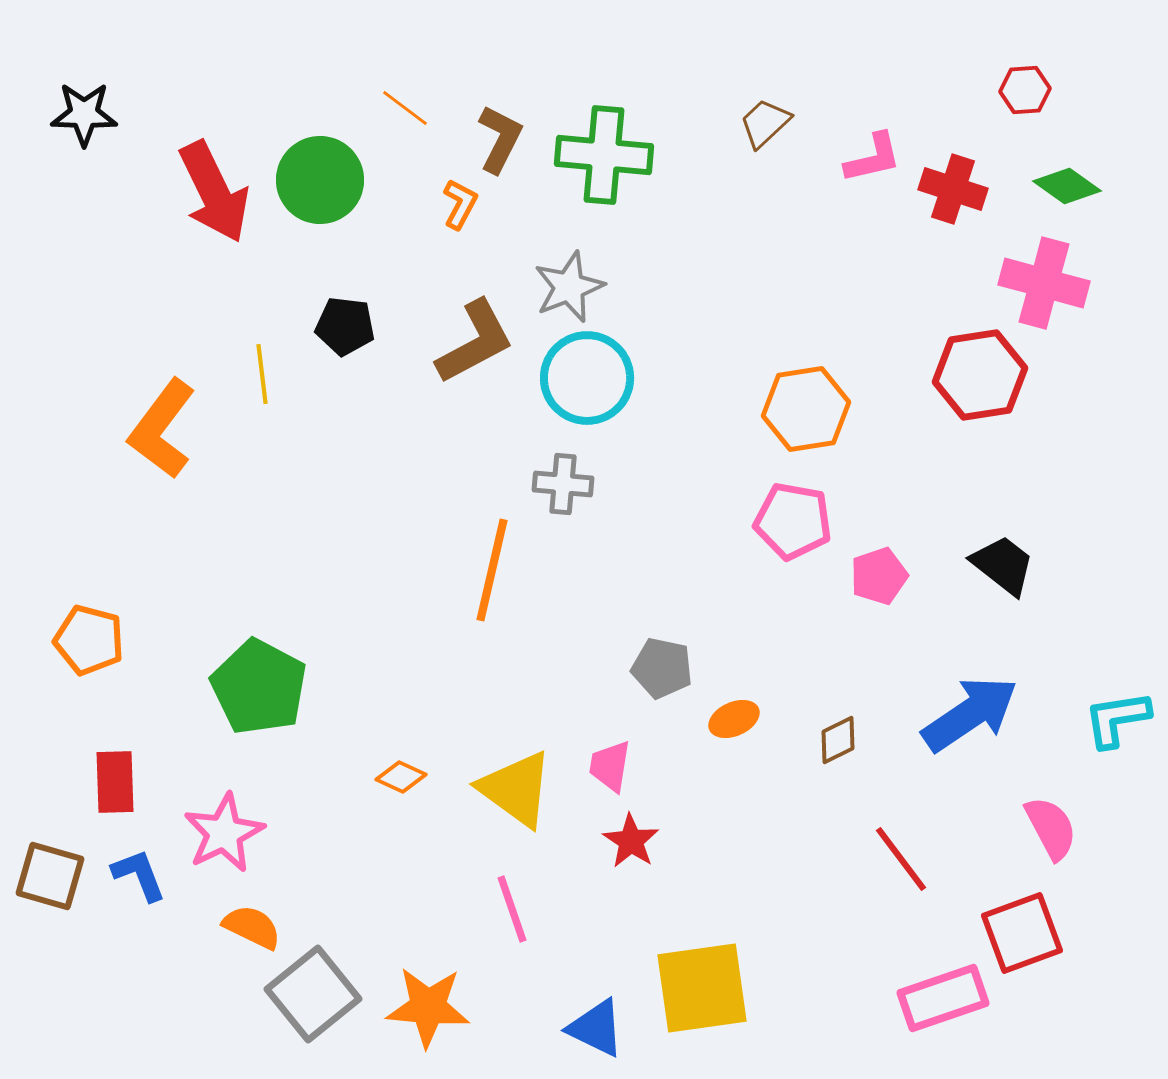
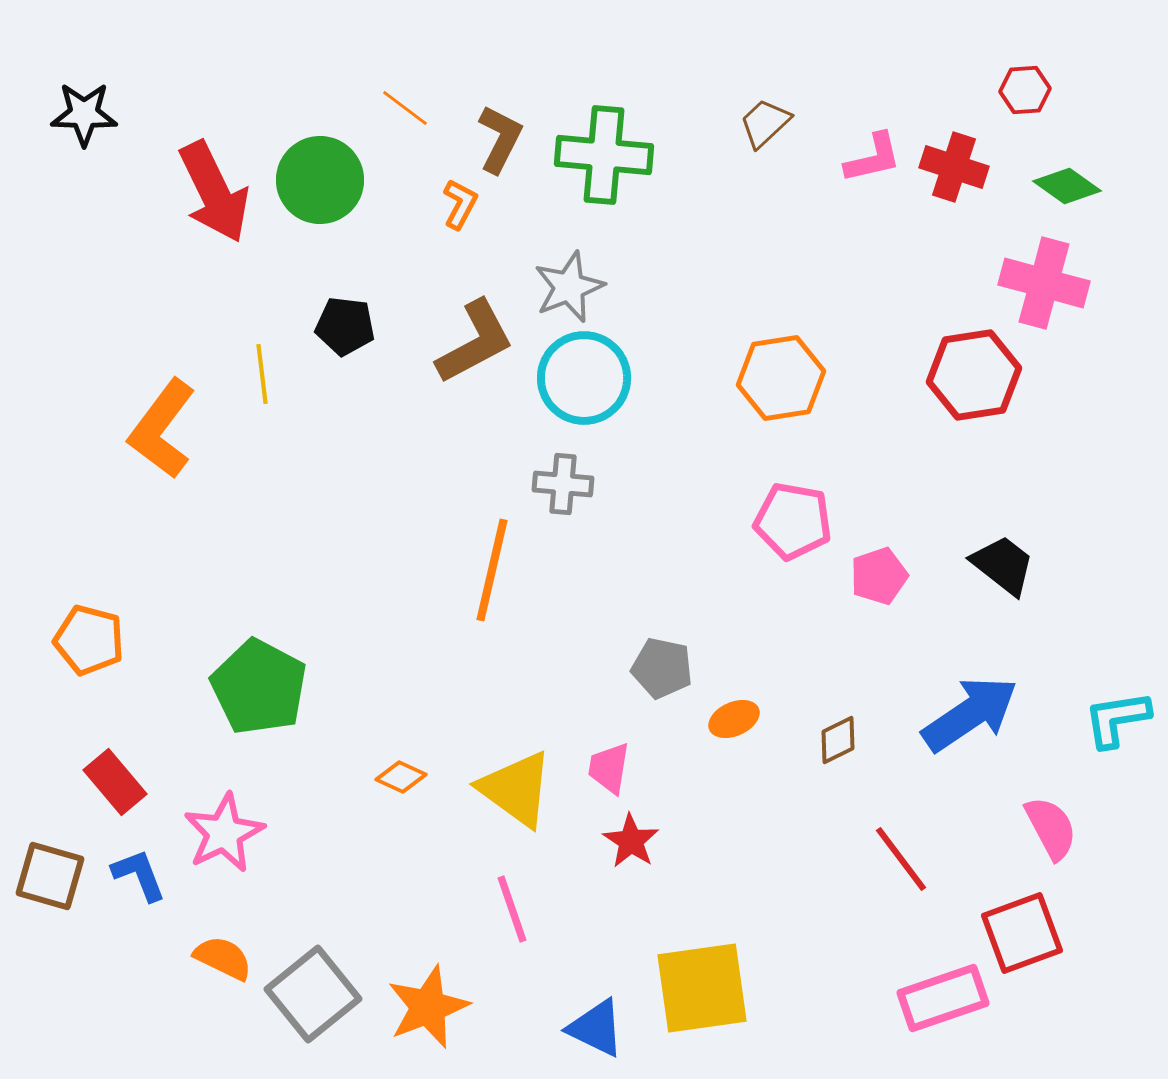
red cross at (953, 189): moved 1 px right, 22 px up
red hexagon at (980, 375): moved 6 px left
cyan circle at (587, 378): moved 3 px left
orange hexagon at (806, 409): moved 25 px left, 31 px up
pink trapezoid at (610, 766): moved 1 px left, 2 px down
red rectangle at (115, 782): rotated 38 degrees counterclockwise
orange semicircle at (252, 927): moved 29 px left, 31 px down
orange star at (428, 1007): rotated 26 degrees counterclockwise
